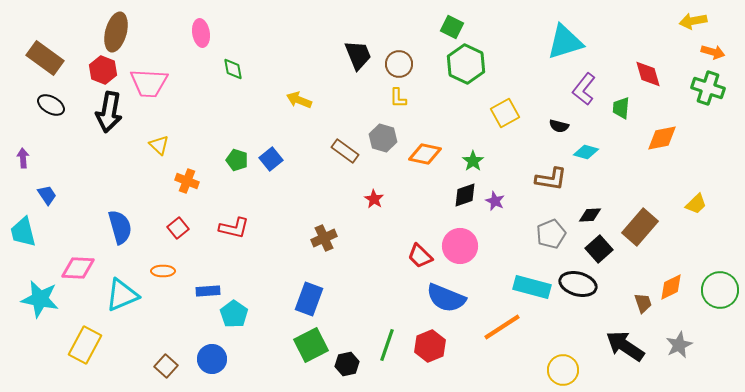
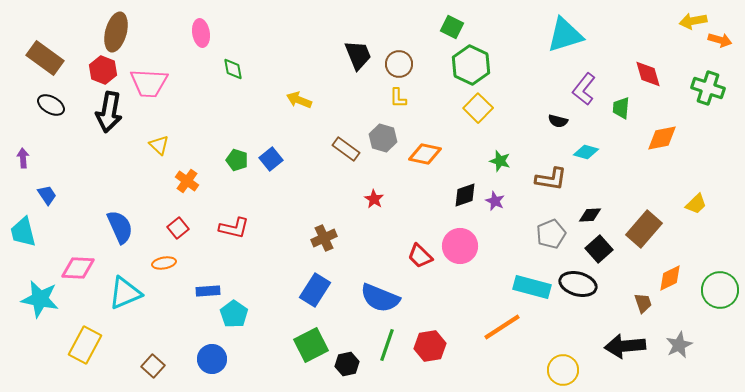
cyan triangle at (565, 42): moved 7 px up
orange arrow at (713, 52): moved 7 px right, 12 px up
green hexagon at (466, 64): moved 5 px right, 1 px down
yellow square at (505, 113): moved 27 px left, 5 px up; rotated 16 degrees counterclockwise
black semicircle at (559, 126): moved 1 px left, 5 px up
brown rectangle at (345, 151): moved 1 px right, 2 px up
green star at (473, 161): moved 27 px right; rotated 20 degrees counterclockwise
orange cross at (187, 181): rotated 15 degrees clockwise
blue semicircle at (120, 227): rotated 8 degrees counterclockwise
brown rectangle at (640, 227): moved 4 px right, 2 px down
orange ellipse at (163, 271): moved 1 px right, 8 px up; rotated 10 degrees counterclockwise
orange diamond at (671, 287): moved 1 px left, 9 px up
cyan triangle at (122, 295): moved 3 px right, 2 px up
blue semicircle at (446, 298): moved 66 px left
blue rectangle at (309, 299): moved 6 px right, 9 px up; rotated 12 degrees clockwise
red hexagon at (430, 346): rotated 12 degrees clockwise
black arrow at (625, 346): rotated 39 degrees counterclockwise
brown square at (166, 366): moved 13 px left
